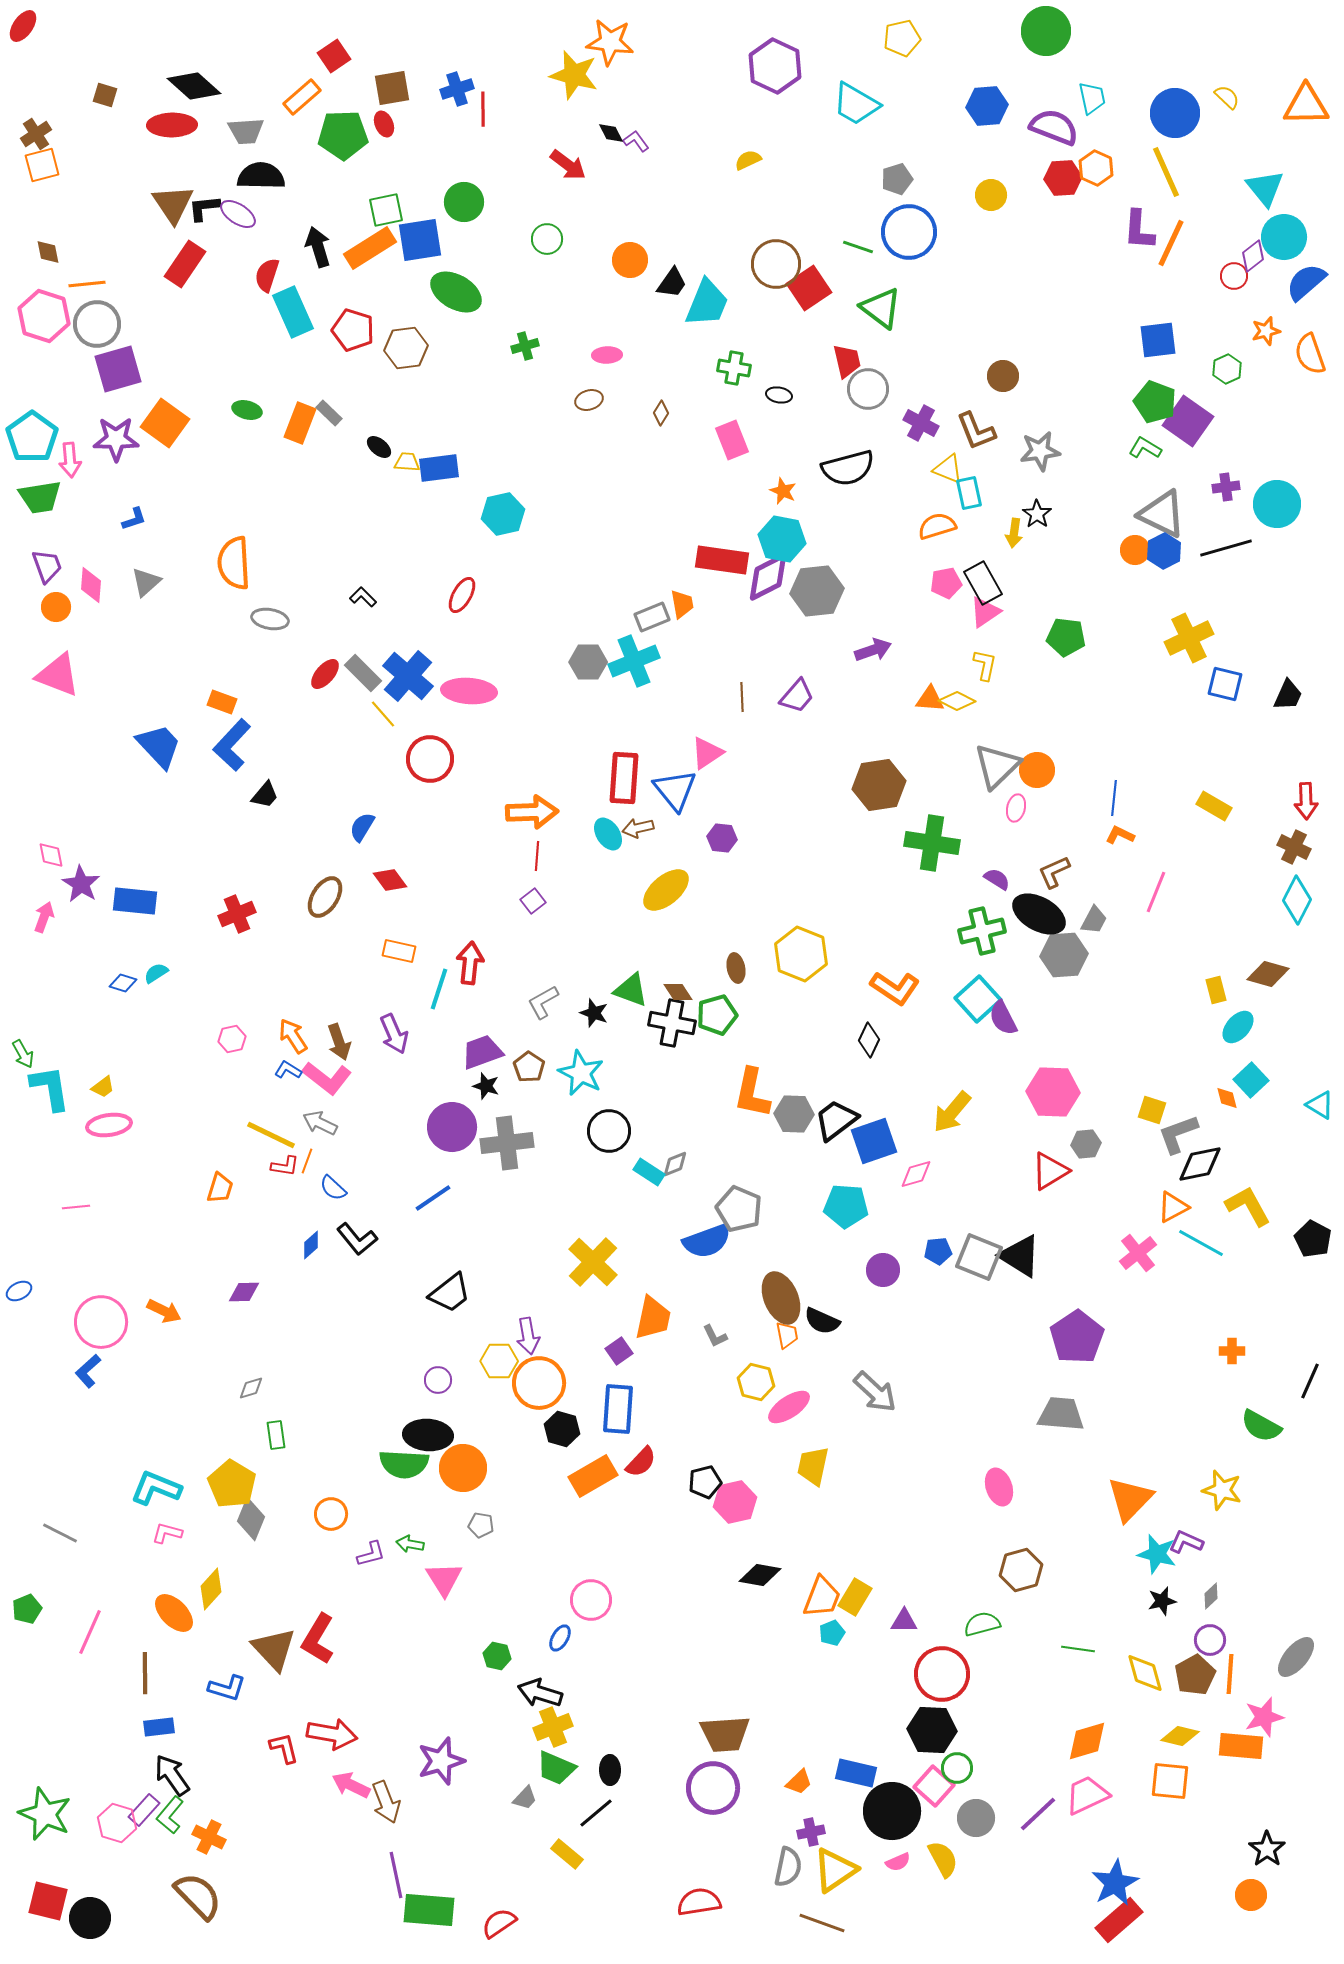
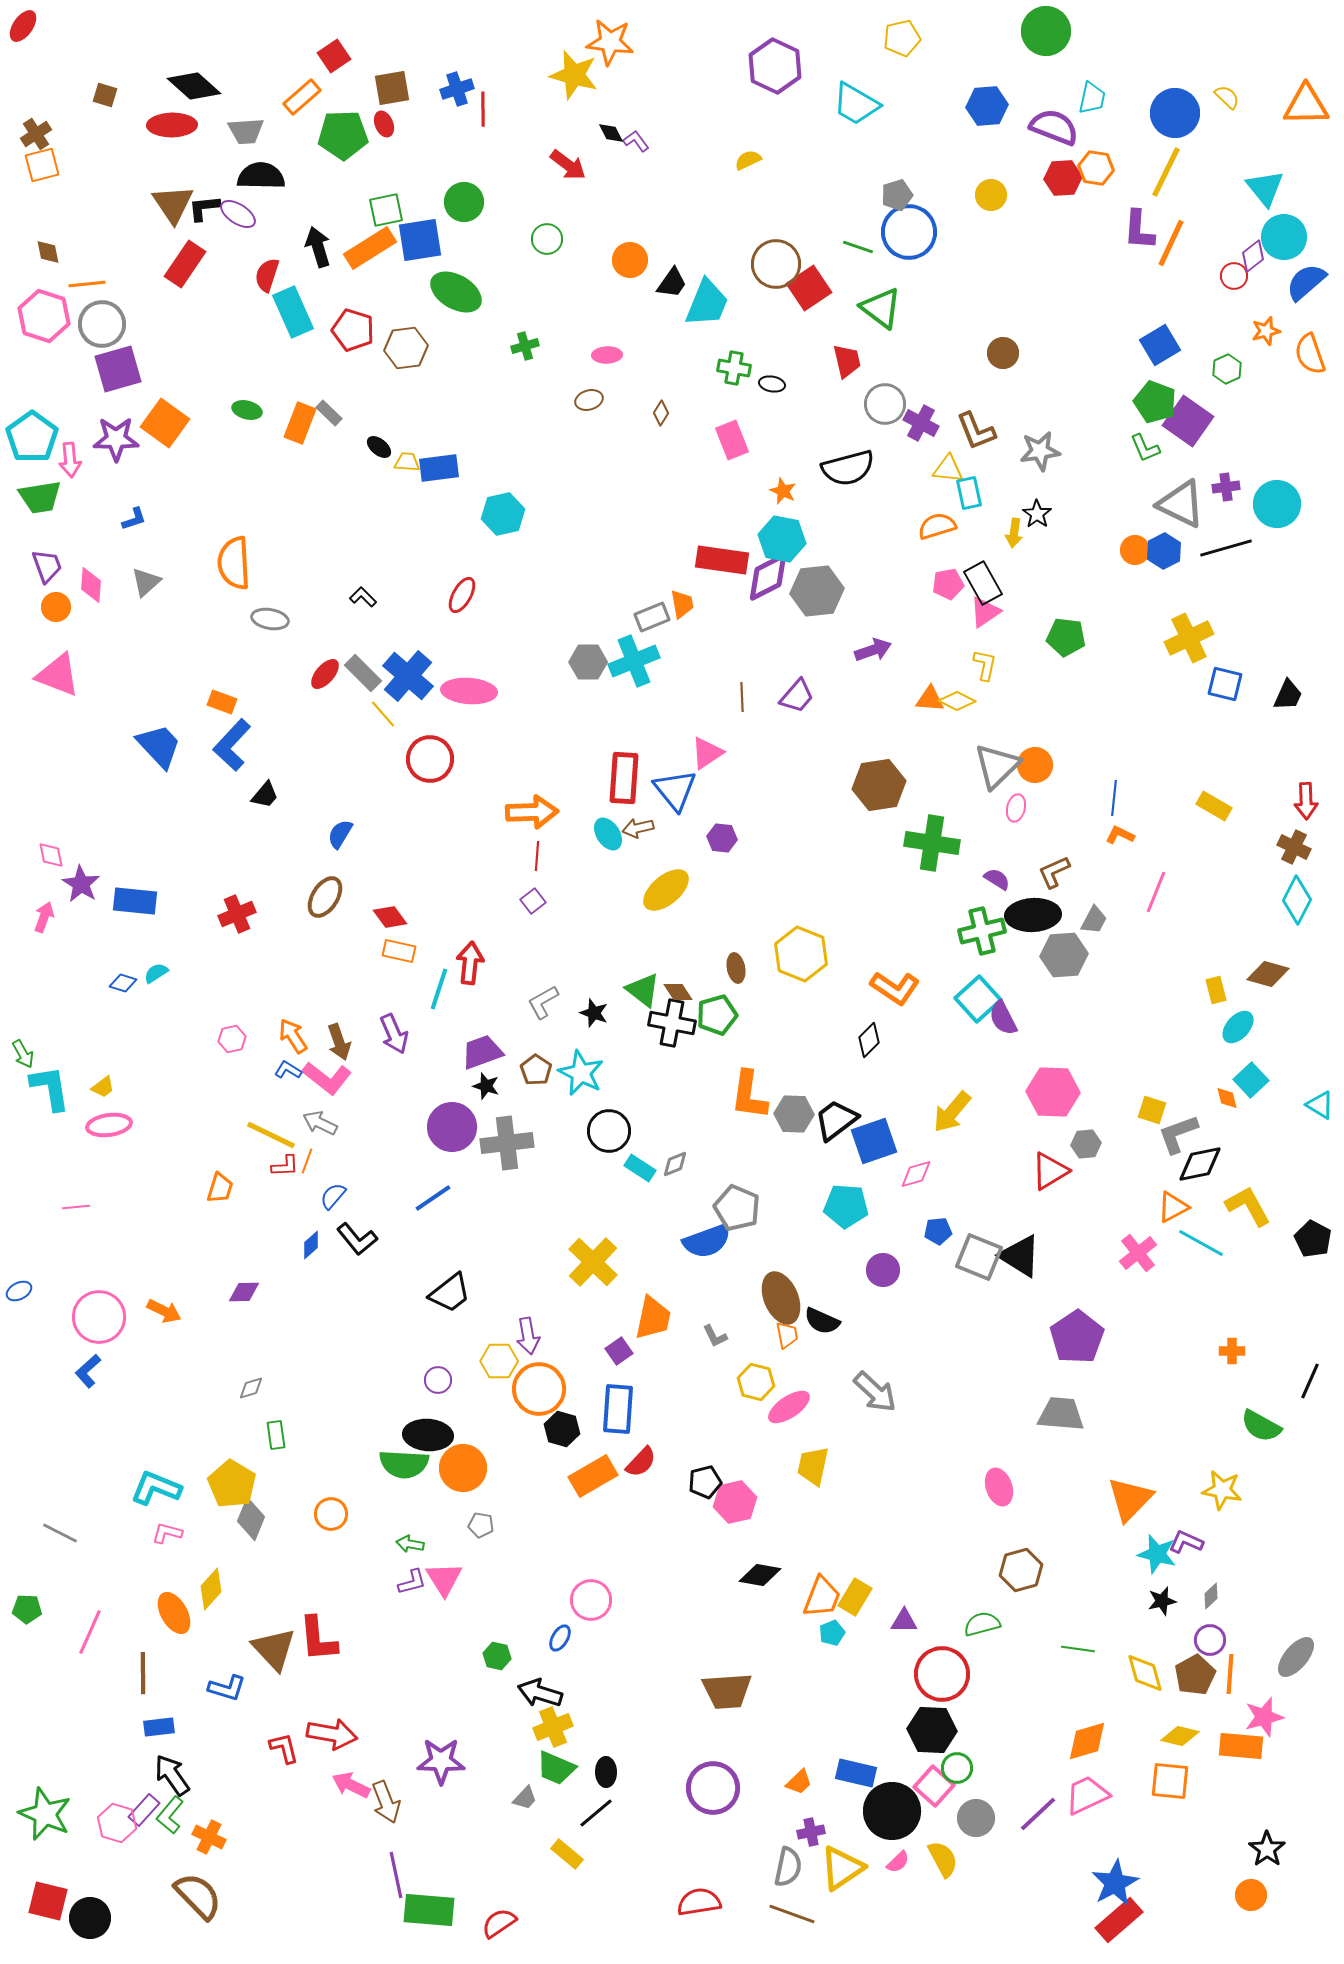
cyan trapezoid at (1092, 98): rotated 24 degrees clockwise
orange hexagon at (1096, 168): rotated 16 degrees counterclockwise
yellow line at (1166, 172): rotated 50 degrees clockwise
gray pentagon at (897, 179): moved 16 px down
gray circle at (97, 324): moved 5 px right
blue square at (1158, 340): moved 2 px right, 5 px down; rotated 24 degrees counterclockwise
brown circle at (1003, 376): moved 23 px up
gray circle at (868, 389): moved 17 px right, 15 px down
black ellipse at (779, 395): moved 7 px left, 11 px up
green L-shape at (1145, 448): rotated 144 degrees counterclockwise
yellow triangle at (948, 469): rotated 16 degrees counterclockwise
gray triangle at (1162, 514): moved 19 px right, 10 px up
pink pentagon at (946, 583): moved 2 px right, 1 px down
orange circle at (1037, 770): moved 2 px left, 5 px up
blue semicircle at (362, 827): moved 22 px left, 7 px down
red diamond at (390, 880): moved 37 px down
black ellipse at (1039, 914): moved 6 px left, 1 px down; rotated 32 degrees counterclockwise
green triangle at (631, 990): moved 12 px right; rotated 18 degrees clockwise
black diamond at (869, 1040): rotated 20 degrees clockwise
brown pentagon at (529, 1067): moved 7 px right, 3 px down
orange L-shape at (752, 1093): moved 3 px left, 2 px down; rotated 4 degrees counterclockwise
red L-shape at (285, 1166): rotated 12 degrees counterclockwise
cyan rectangle at (649, 1172): moved 9 px left, 4 px up
blue semicircle at (333, 1188): moved 8 px down; rotated 88 degrees clockwise
gray pentagon at (739, 1209): moved 2 px left, 1 px up
blue pentagon at (938, 1251): moved 20 px up
pink circle at (101, 1322): moved 2 px left, 5 px up
orange circle at (539, 1383): moved 6 px down
yellow star at (1222, 1490): rotated 6 degrees counterclockwise
purple L-shape at (371, 1554): moved 41 px right, 28 px down
green pentagon at (27, 1609): rotated 24 degrees clockwise
orange ellipse at (174, 1613): rotated 15 degrees clockwise
red L-shape at (318, 1639): rotated 36 degrees counterclockwise
brown line at (145, 1673): moved 2 px left
brown trapezoid at (725, 1734): moved 2 px right, 43 px up
purple star at (441, 1761): rotated 18 degrees clockwise
black ellipse at (610, 1770): moved 4 px left, 2 px down
pink semicircle at (898, 1862): rotated 20 degrees counterclockwise
yellow triangle at (835, 1870): moved 7 px right, 2 px up
brown line at (822, 1923): moved 30 px left, 9 px up
